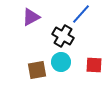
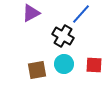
purple triangle: moved 4 px up
cyan circle: moved 3 px right, 2 px down
